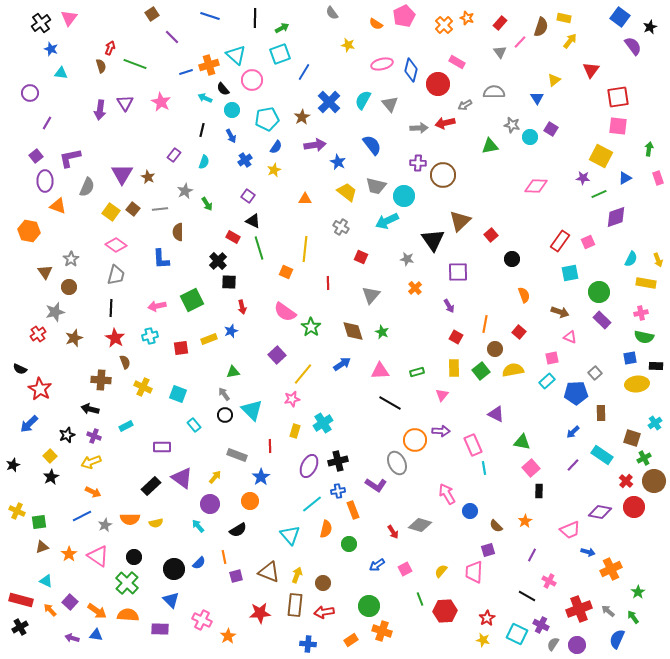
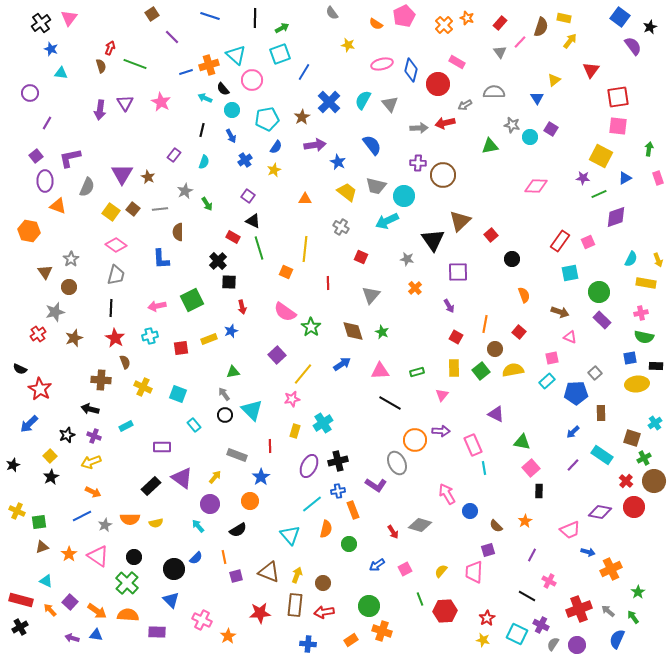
blue semicircle at (199, 563): moved 3 px left, 5 px up
purple rectangle at (160, 629): moved 3 px left, 3 px down
